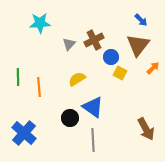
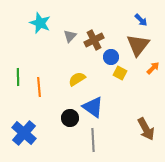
cyan star: rotated 25 degrees clockwise
gray triangle: moved 1 px right, 8 px up
